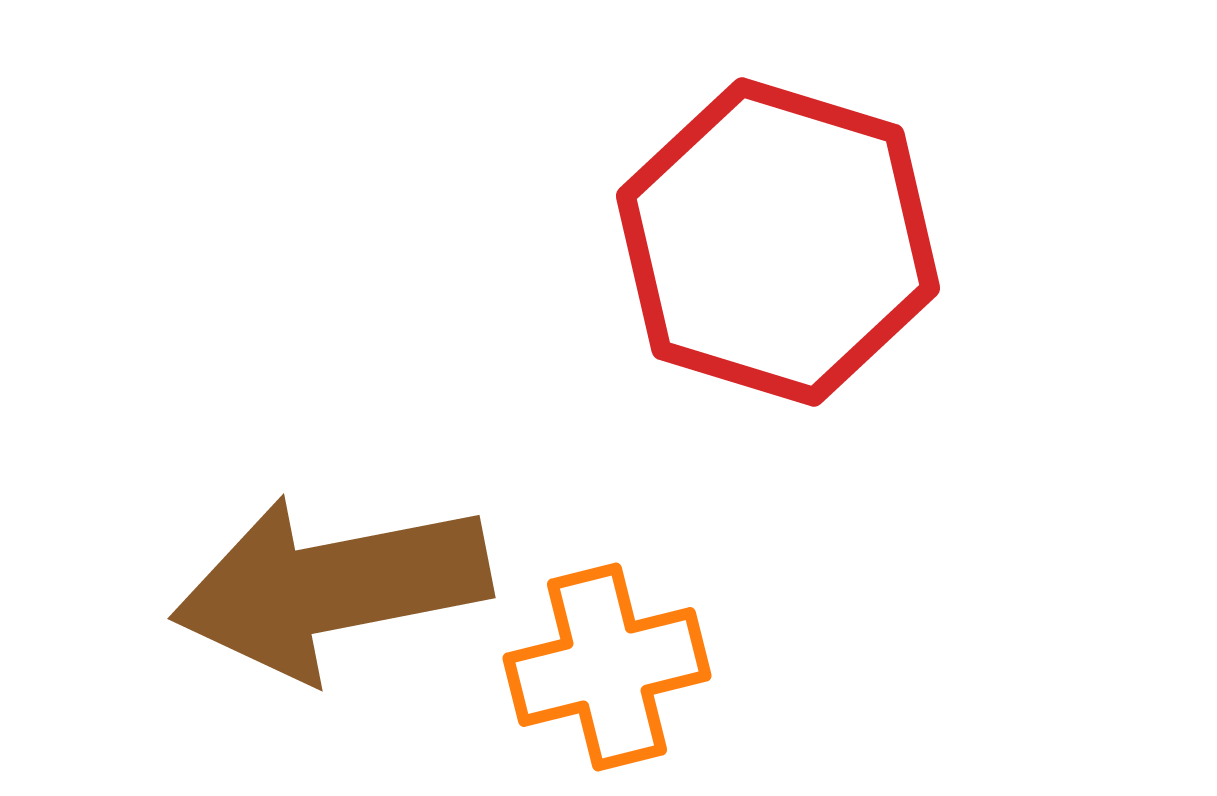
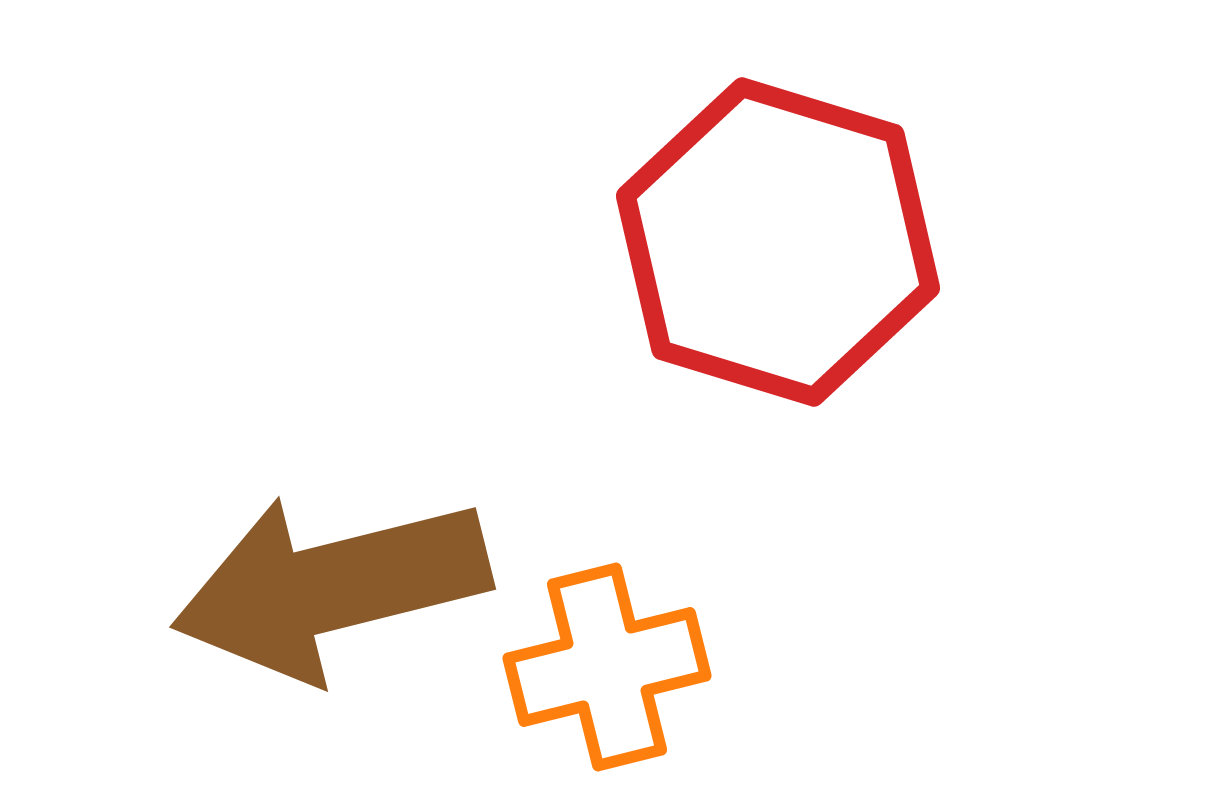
brown arrow: rotated 3 degrees counterclockwise
